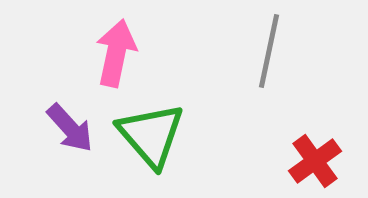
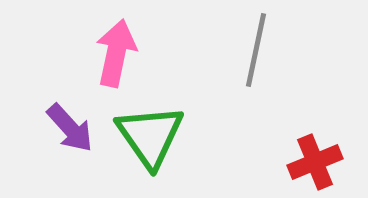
gray line: moved 13 px left, 1 px up
green triangle: moved 1 px left, 1 px down; rotated 6 degrees clockwise
red cross: moved 1 px down; rotated 14 degrees clockwise
